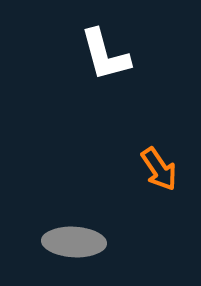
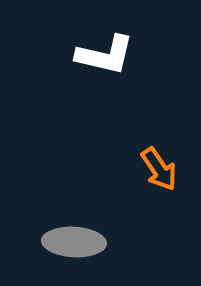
white L-shape: rotated 62 degrees counterclockwise
